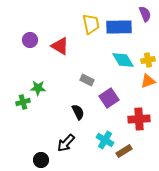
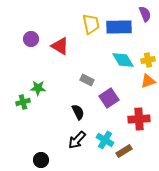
purple circle: moved 1 px right, 1 px up
black arrow: moved 11 px right, 3 px up
